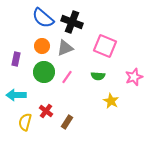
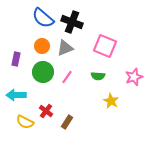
green circle: moved 1 px left
yellow semicircle: rotated 78 degrees counterclockwise
